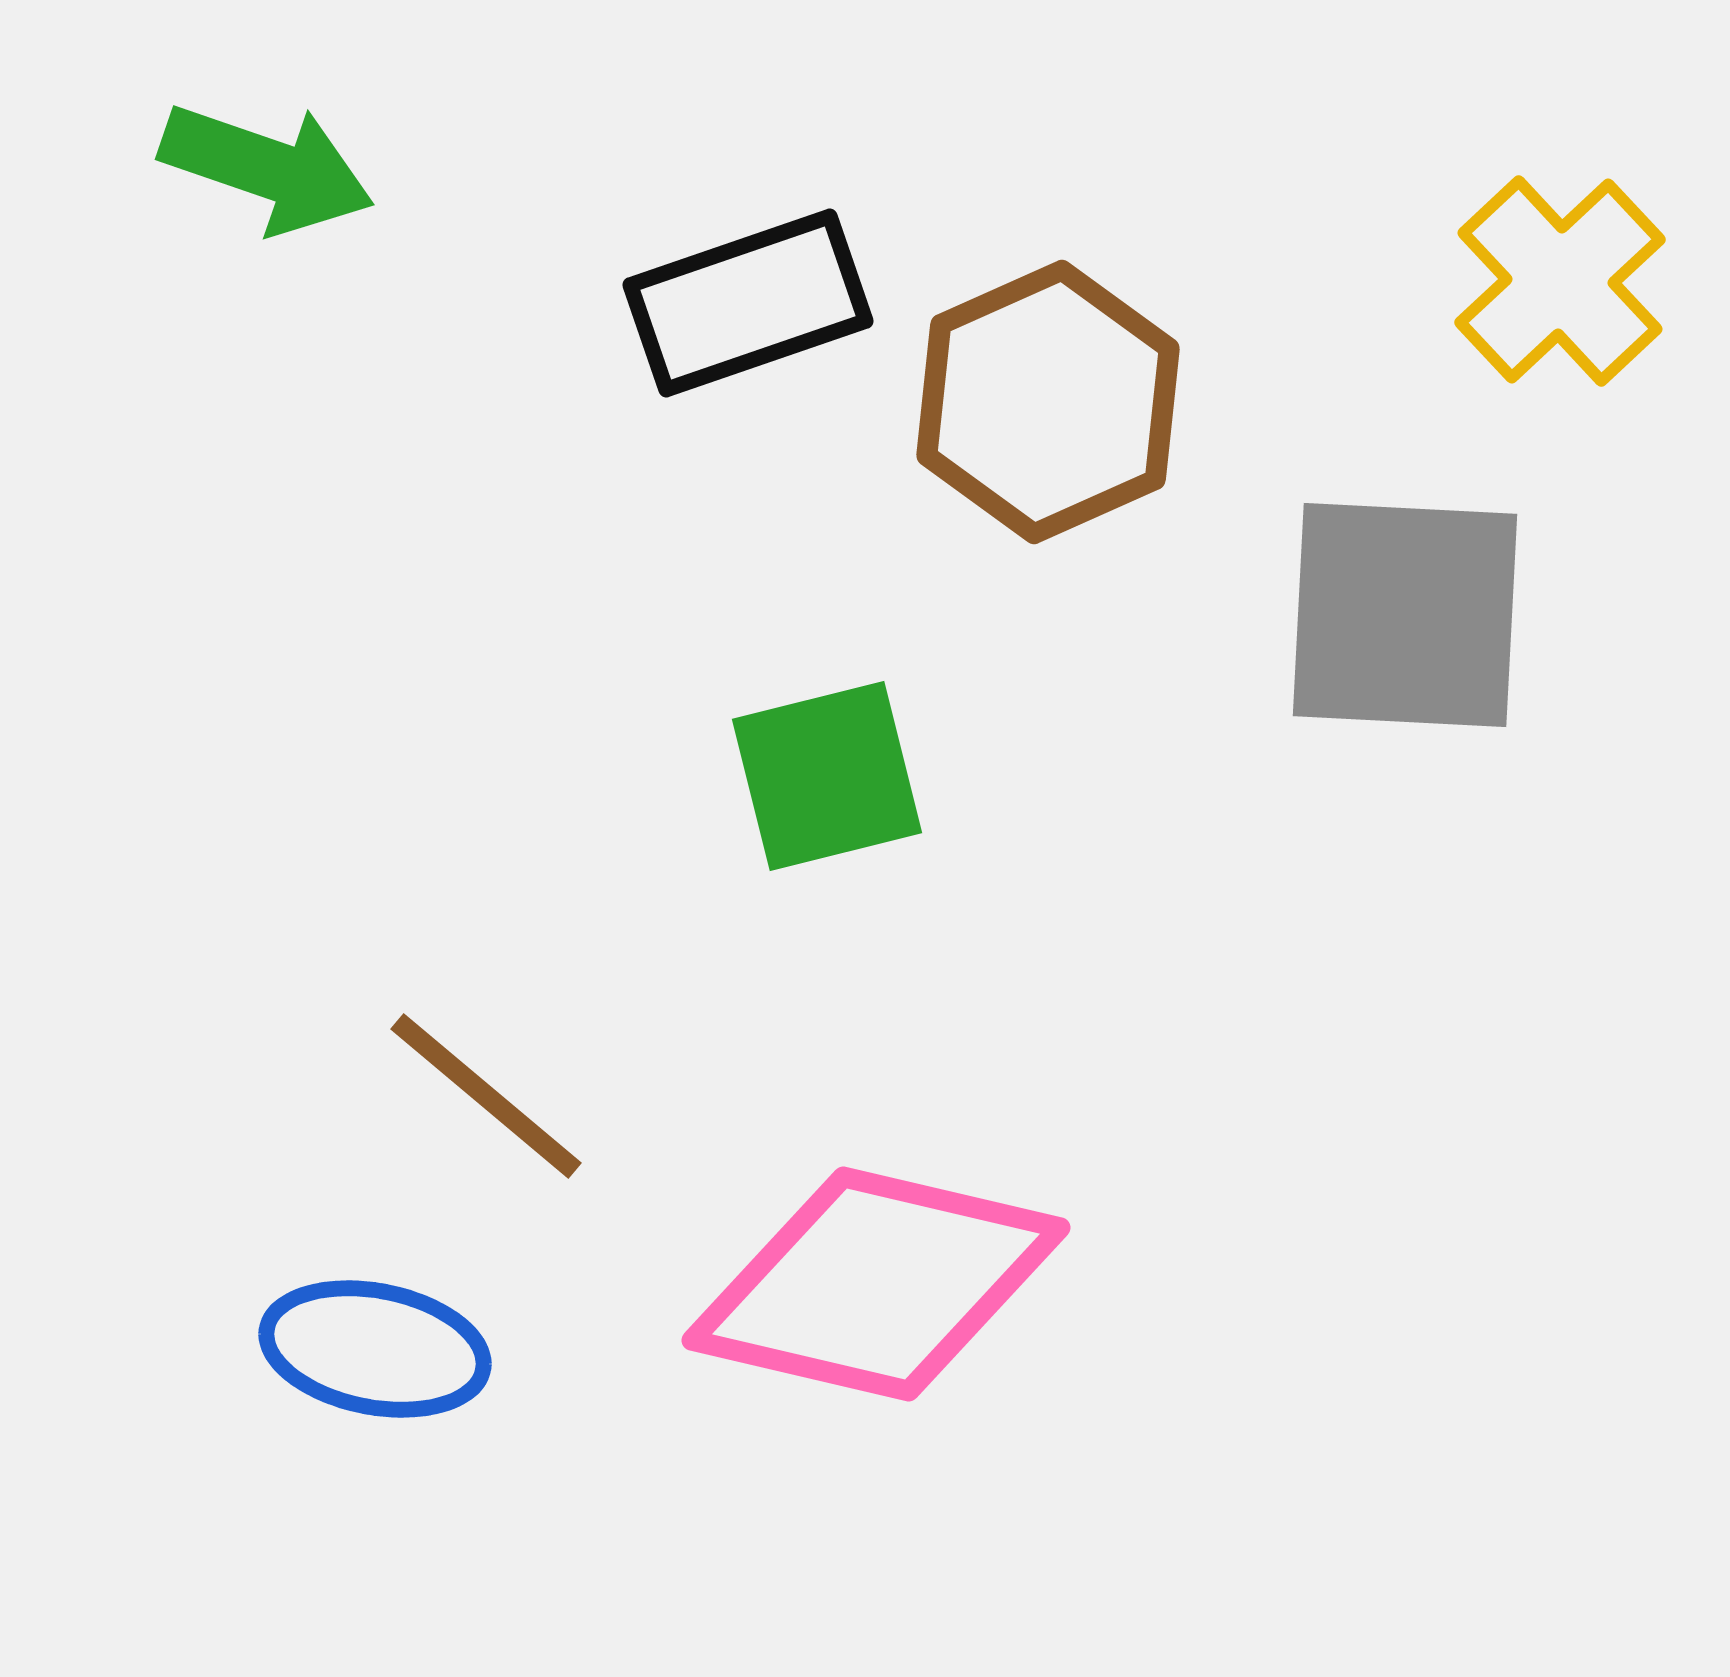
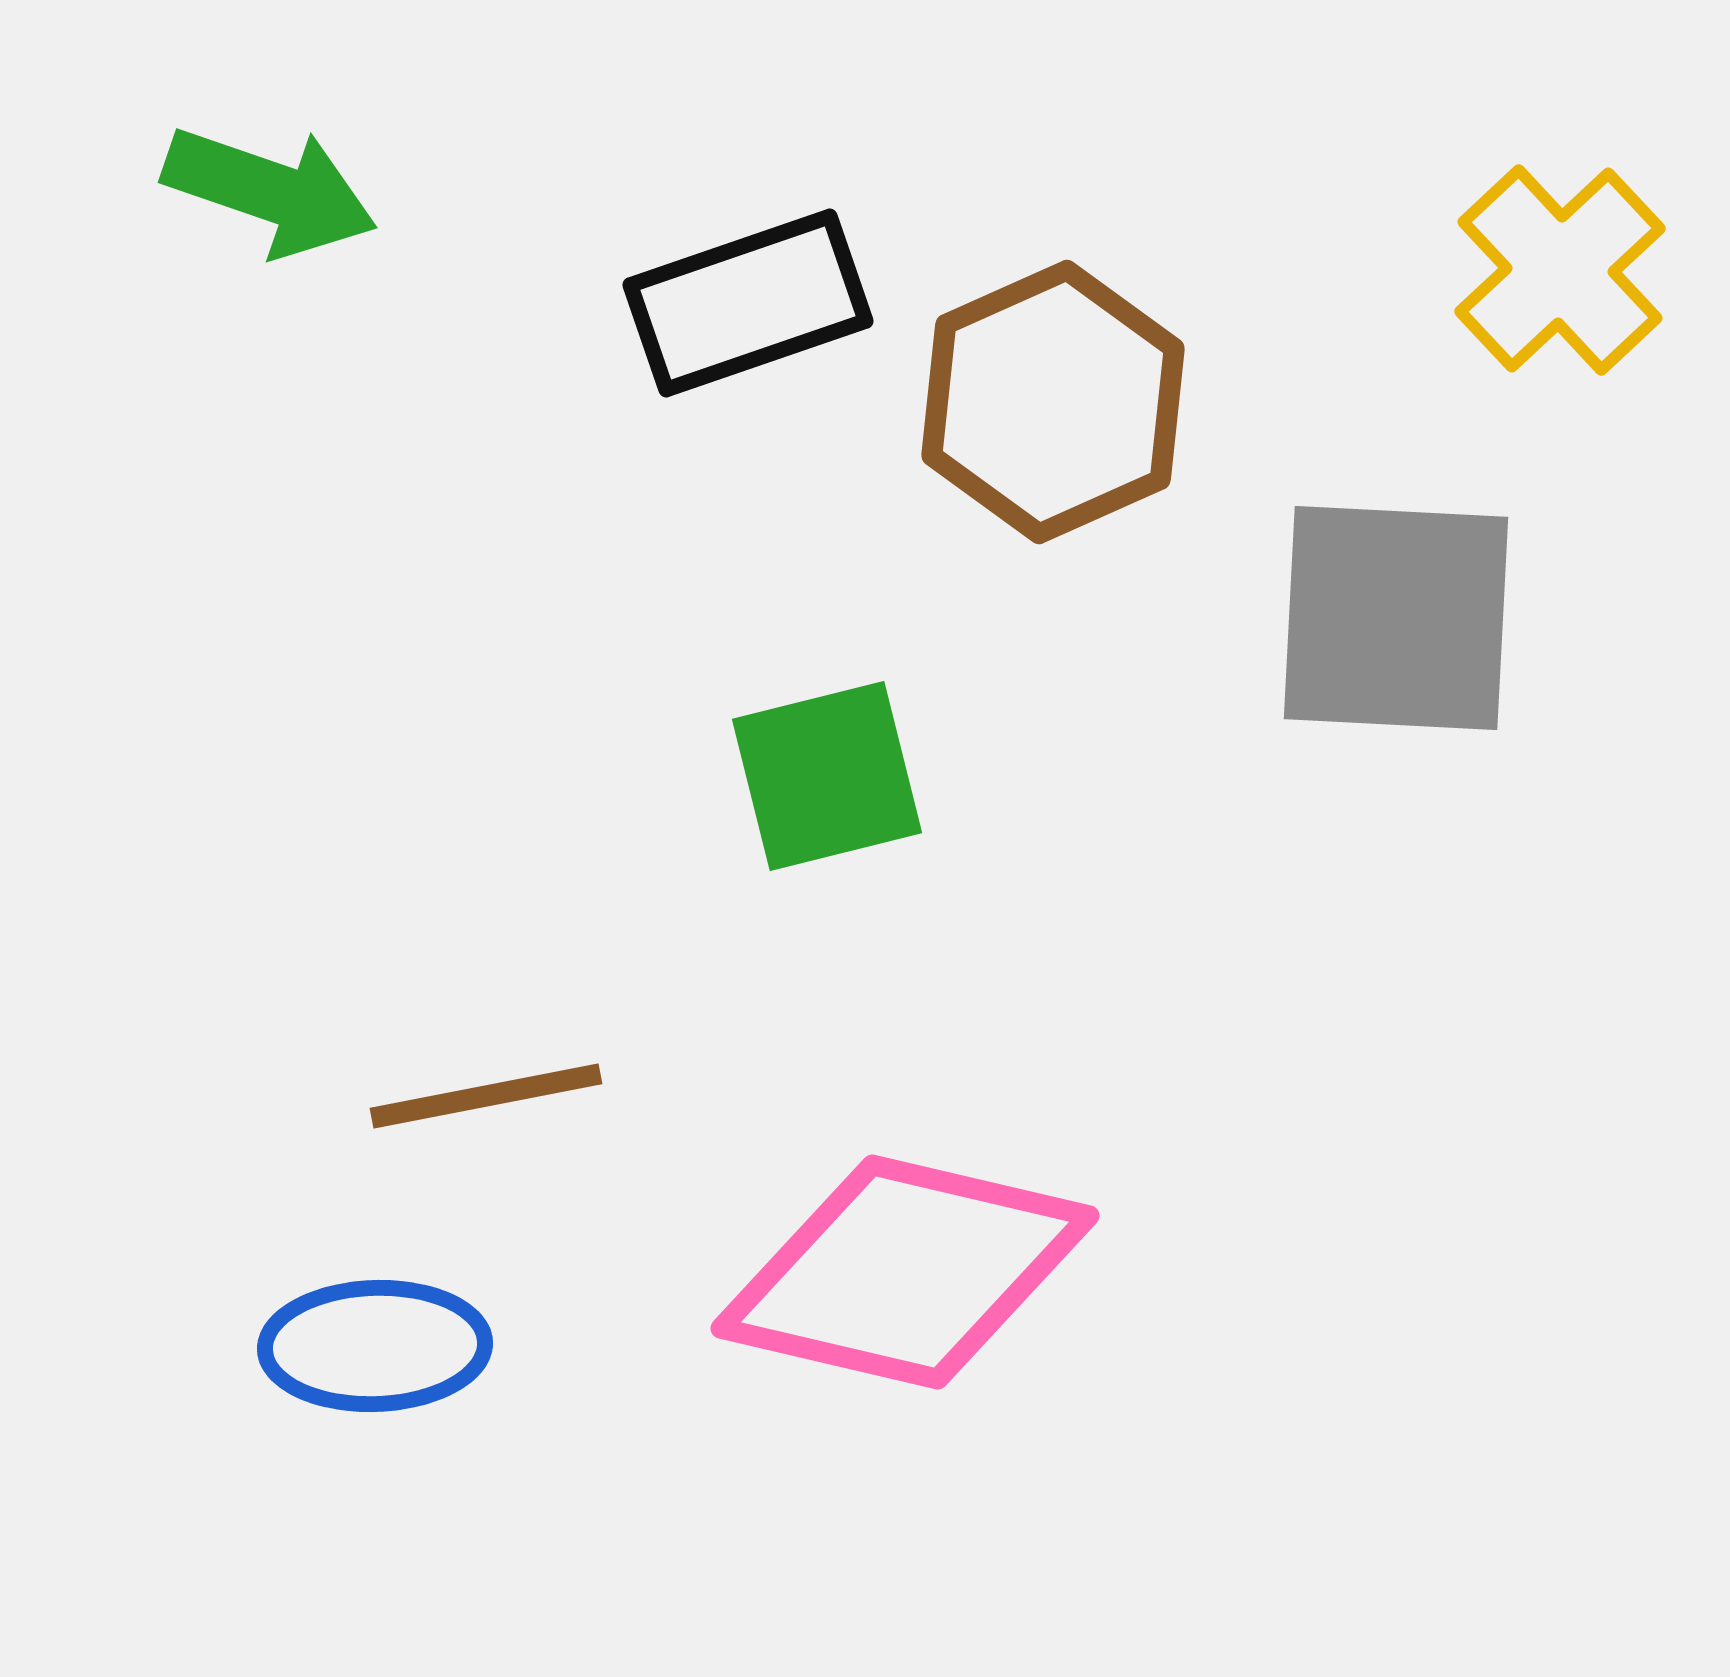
green arrow: moved 3 px right, 23 px down
yellow cross: moved 11 px up
brown hexagon: moved 5 px right
gray square: moved 9 px left, 3 px down
brown line: rotated 51 degrees counterclockwise
pink diamond: moved 29 px right, 12 px up
blue ellipse: moved 3 px up; rotated 13 degrees counterclockwise
